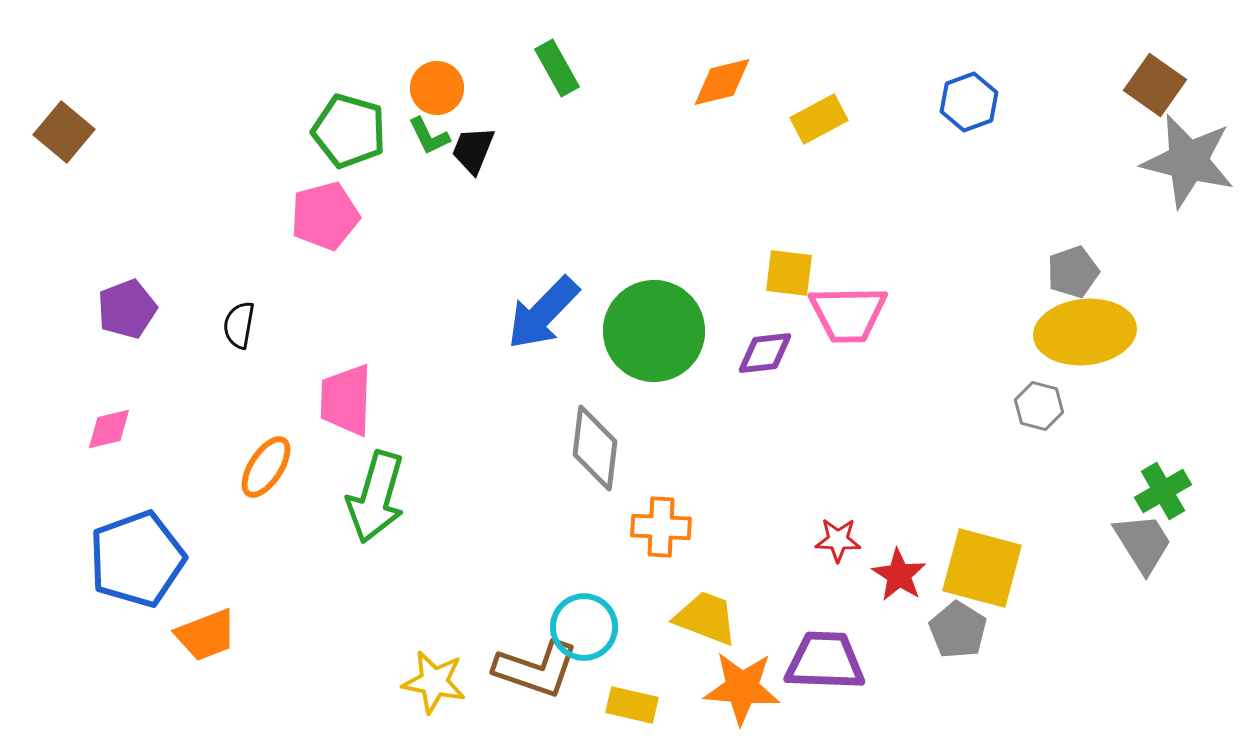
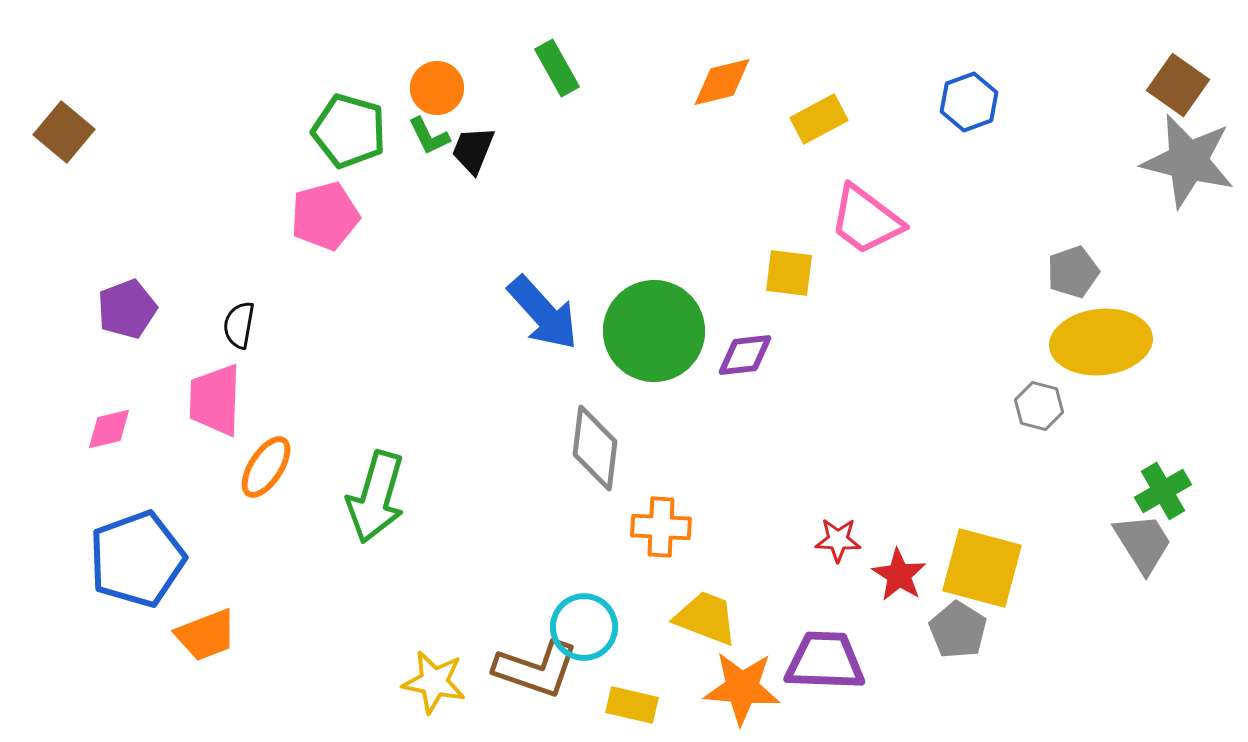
brown square at (1155, 85): moved 23 px right
blue arrow at (543, 313): rotated 86 degrees counterclockwise
pink trapezoid at (848, 314): moved 18 px right, 94 px up; rotated 38 degrees clockwise
yellow ellipse at (1085, 332): moved 16 px right, 10 px down
purple diamond at (765, 353): moved 20 px left, 2 px down
pink trapezoid at (346, 400): moved 131 px left
